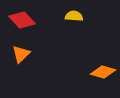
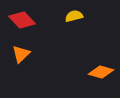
yellow semicircle: rotated 18 degrees counterclockwise
orange diamond: moved 2 px left
